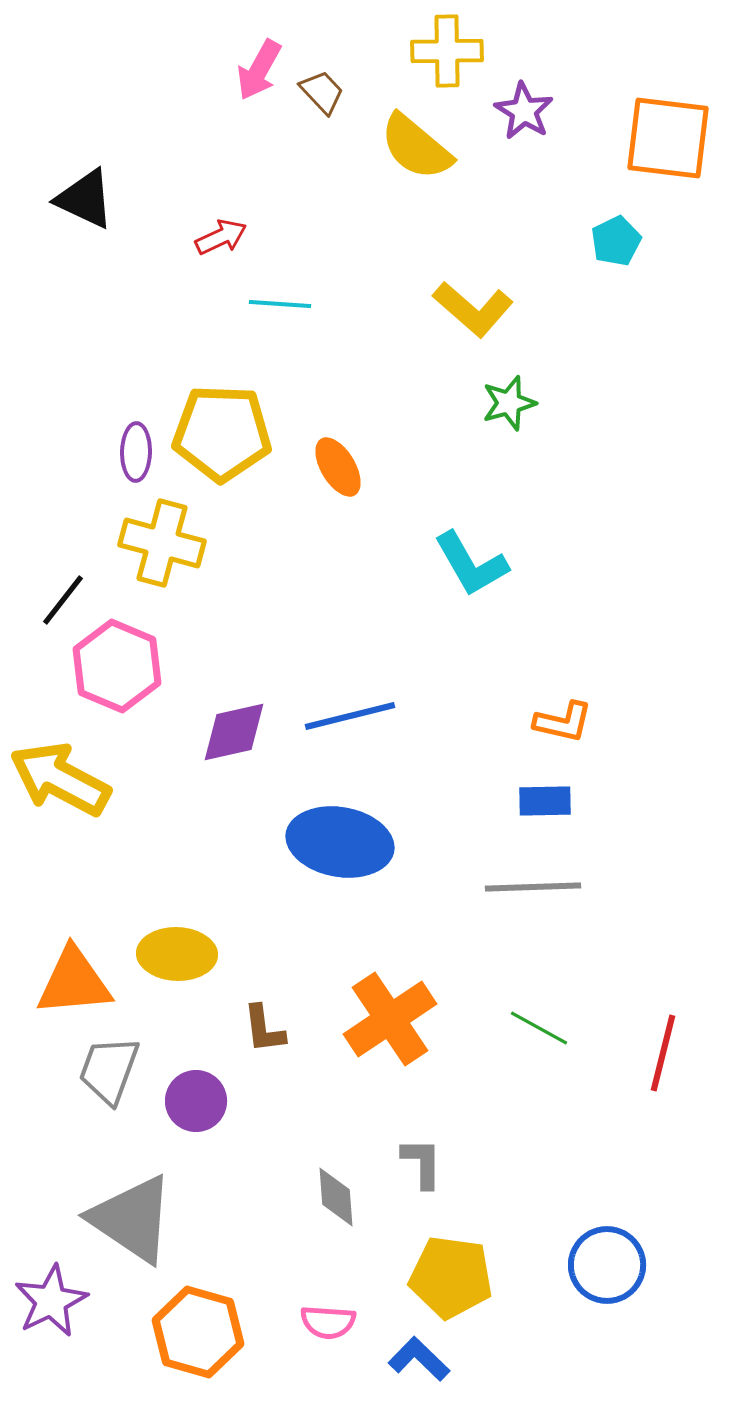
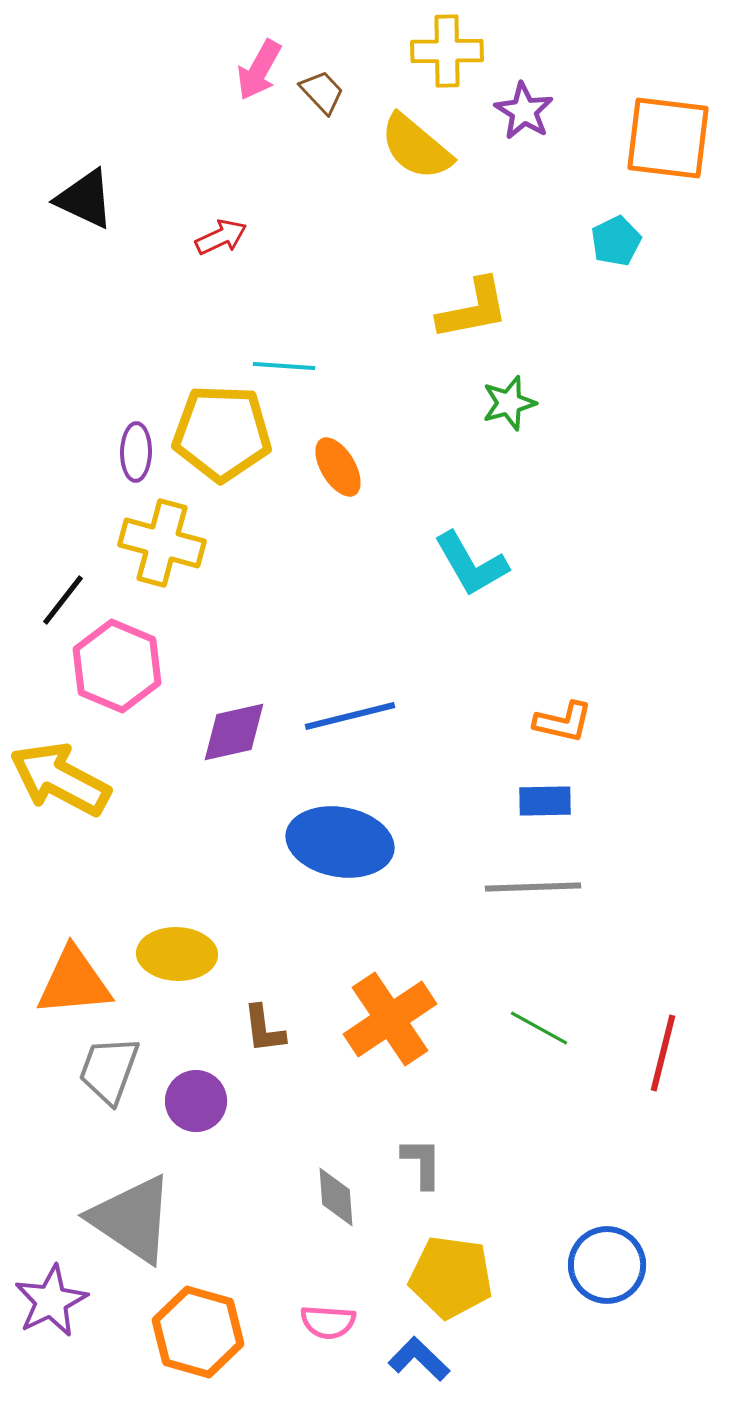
cyan line at (280, 304): moved 4 px right, 62 px down
yellow L-shape at (473, 309): rotated 52 degrees counterclockwise
